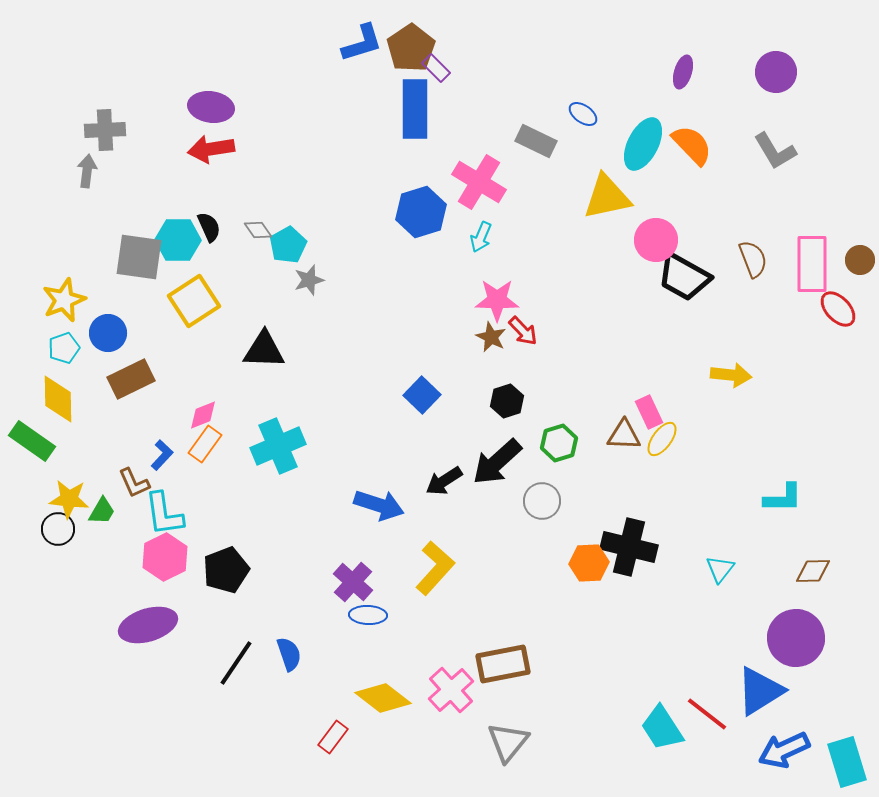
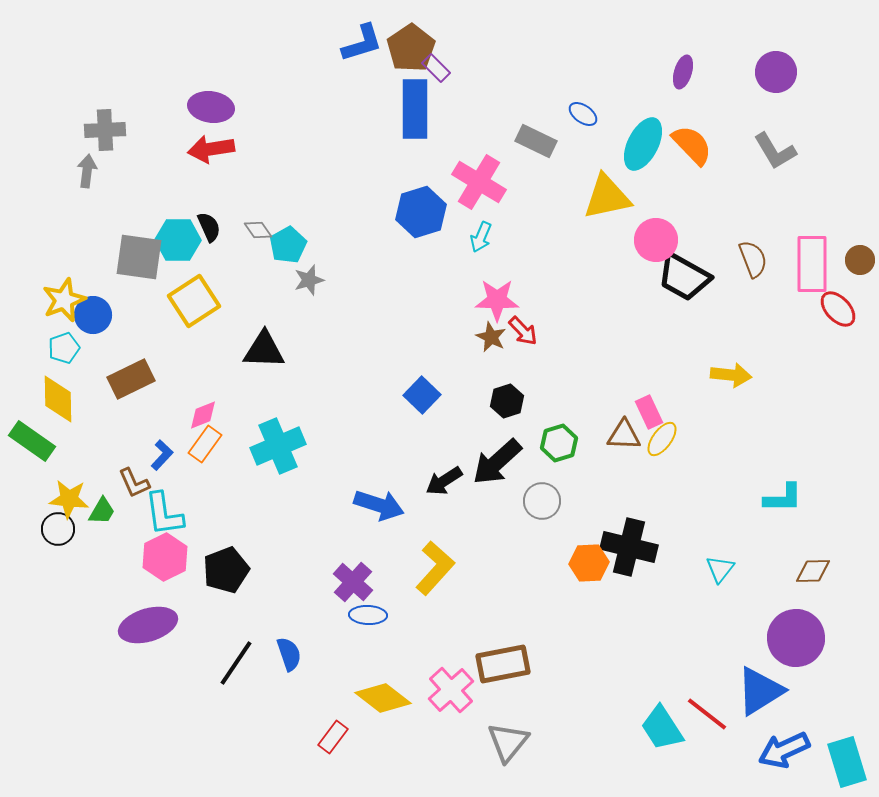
blue circle at (108, 333): moved 15 px left, 18 px up
